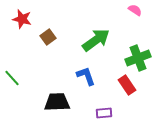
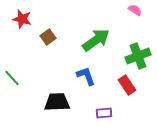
green cross: moved 2 px up
